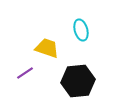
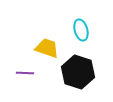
purple line: rotated 36 degrees clockwise
black hexagon: moved 9 px up; rotated 24 degrees clockwise
